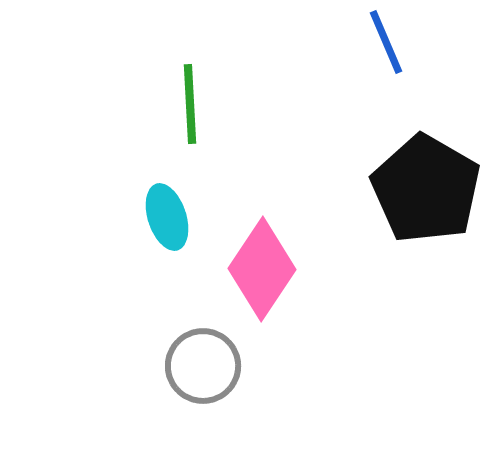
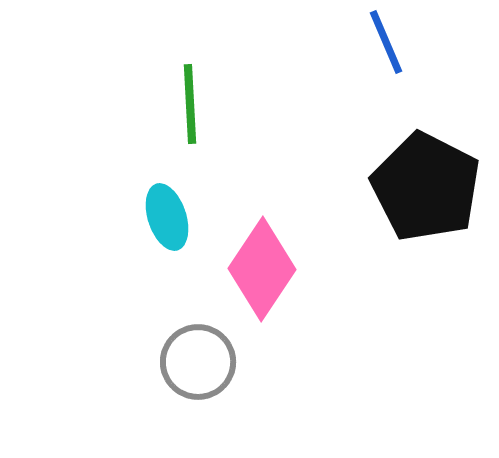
black pentagon: moved 2 px up; rotated 3 degrees counterclockwise
gray circle: moved 5 px left, 4 px up
